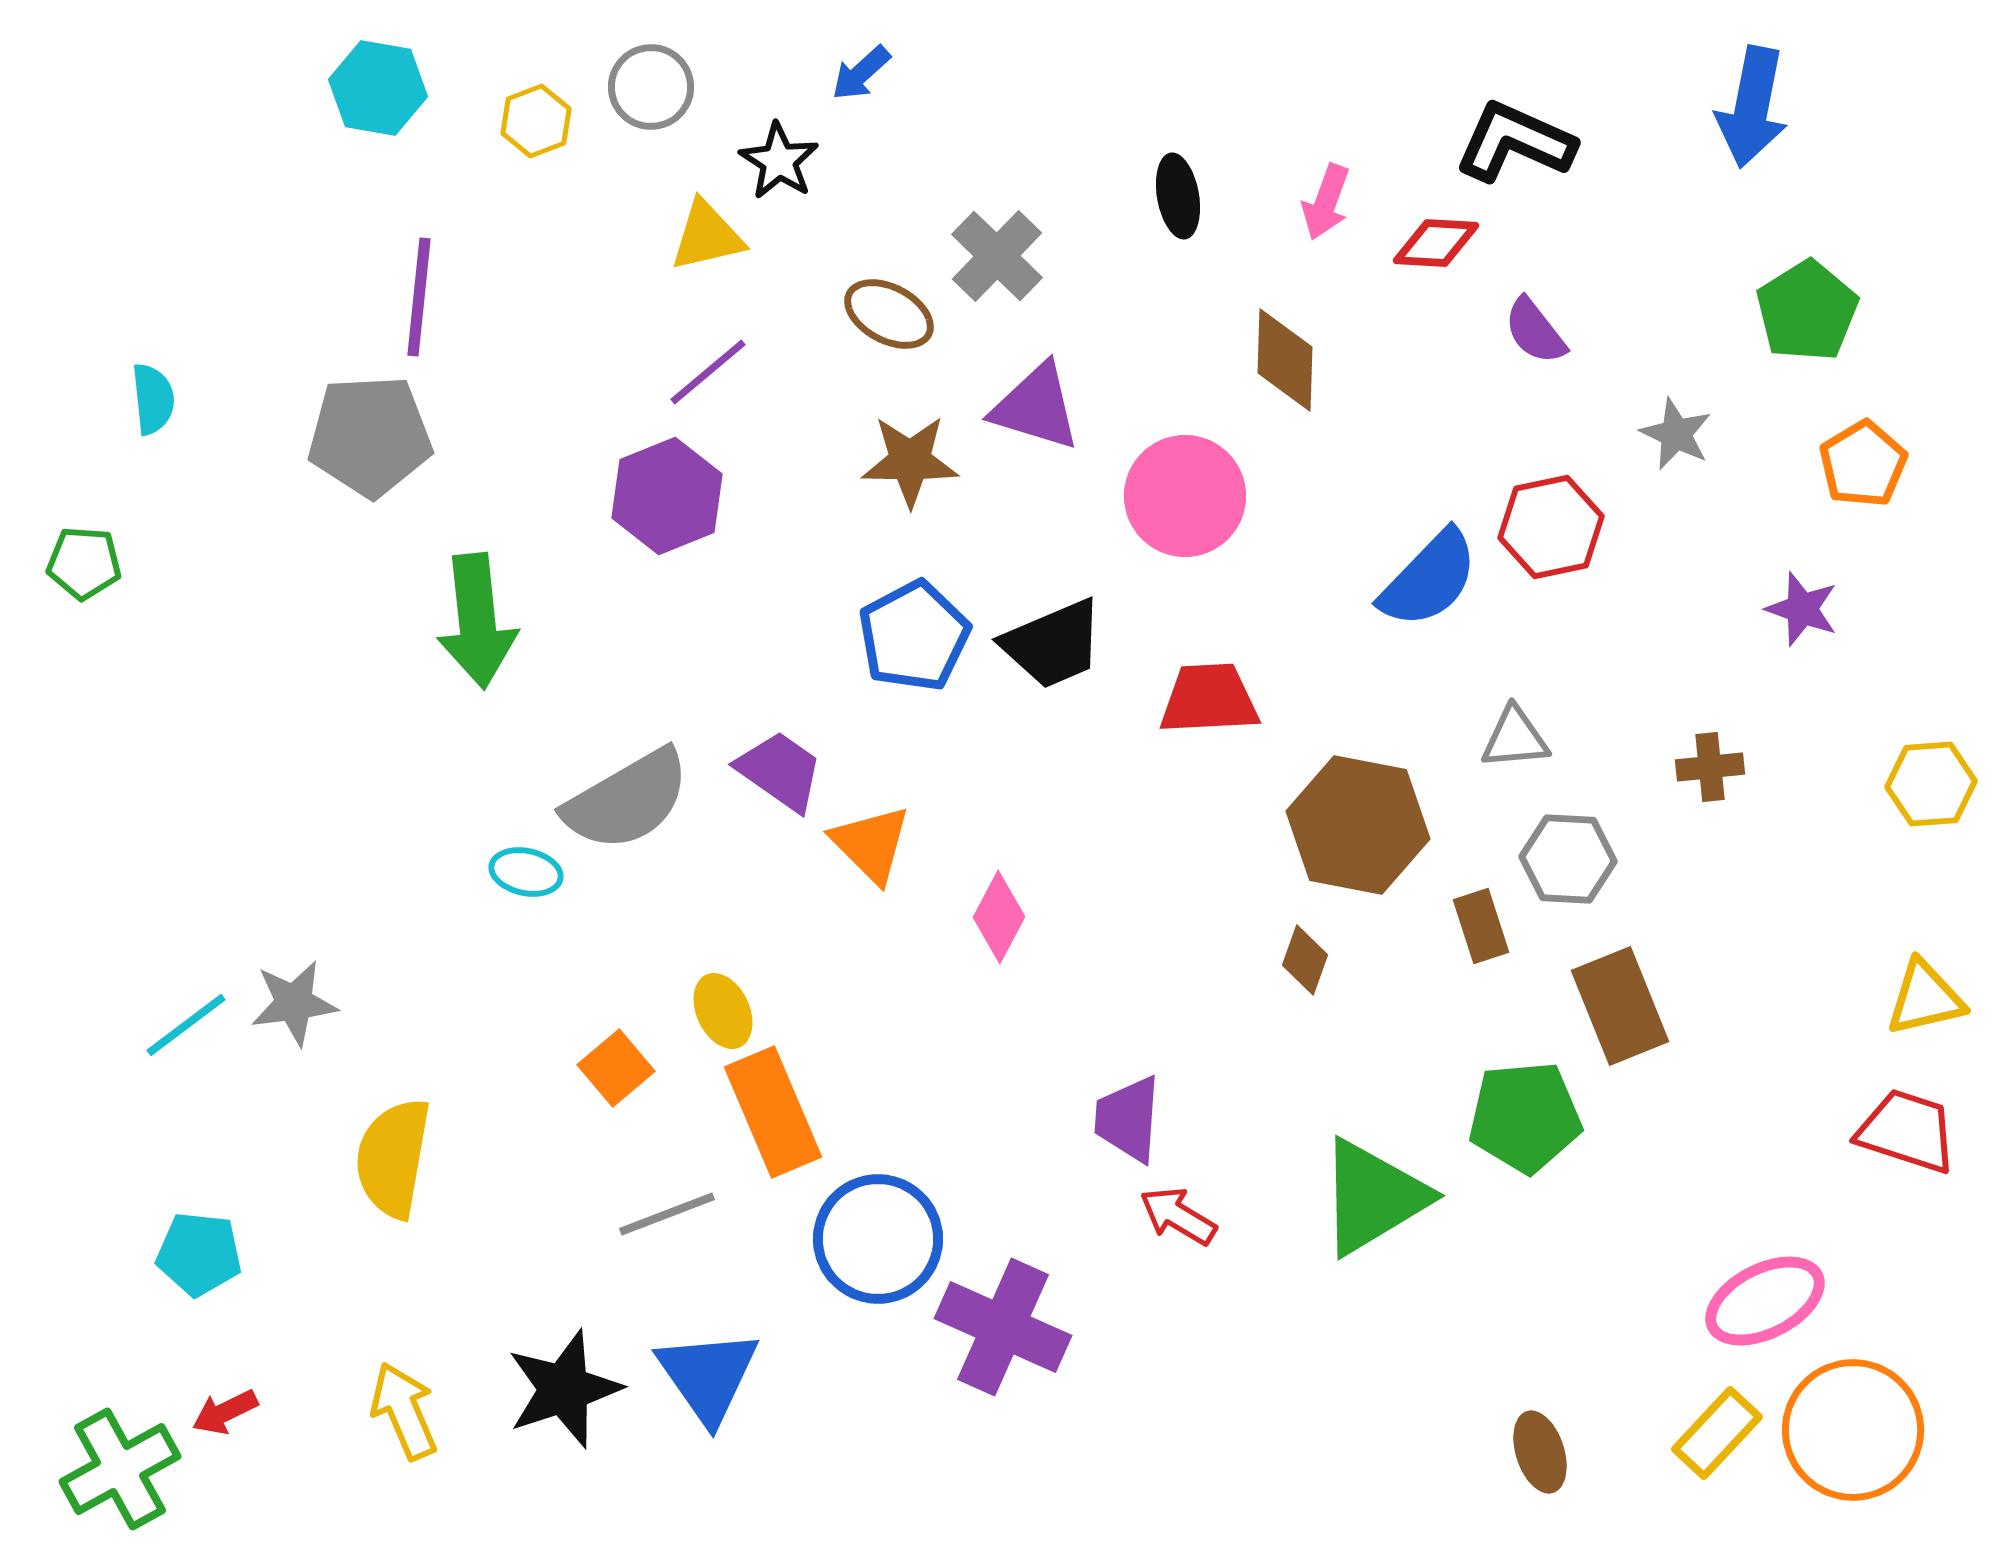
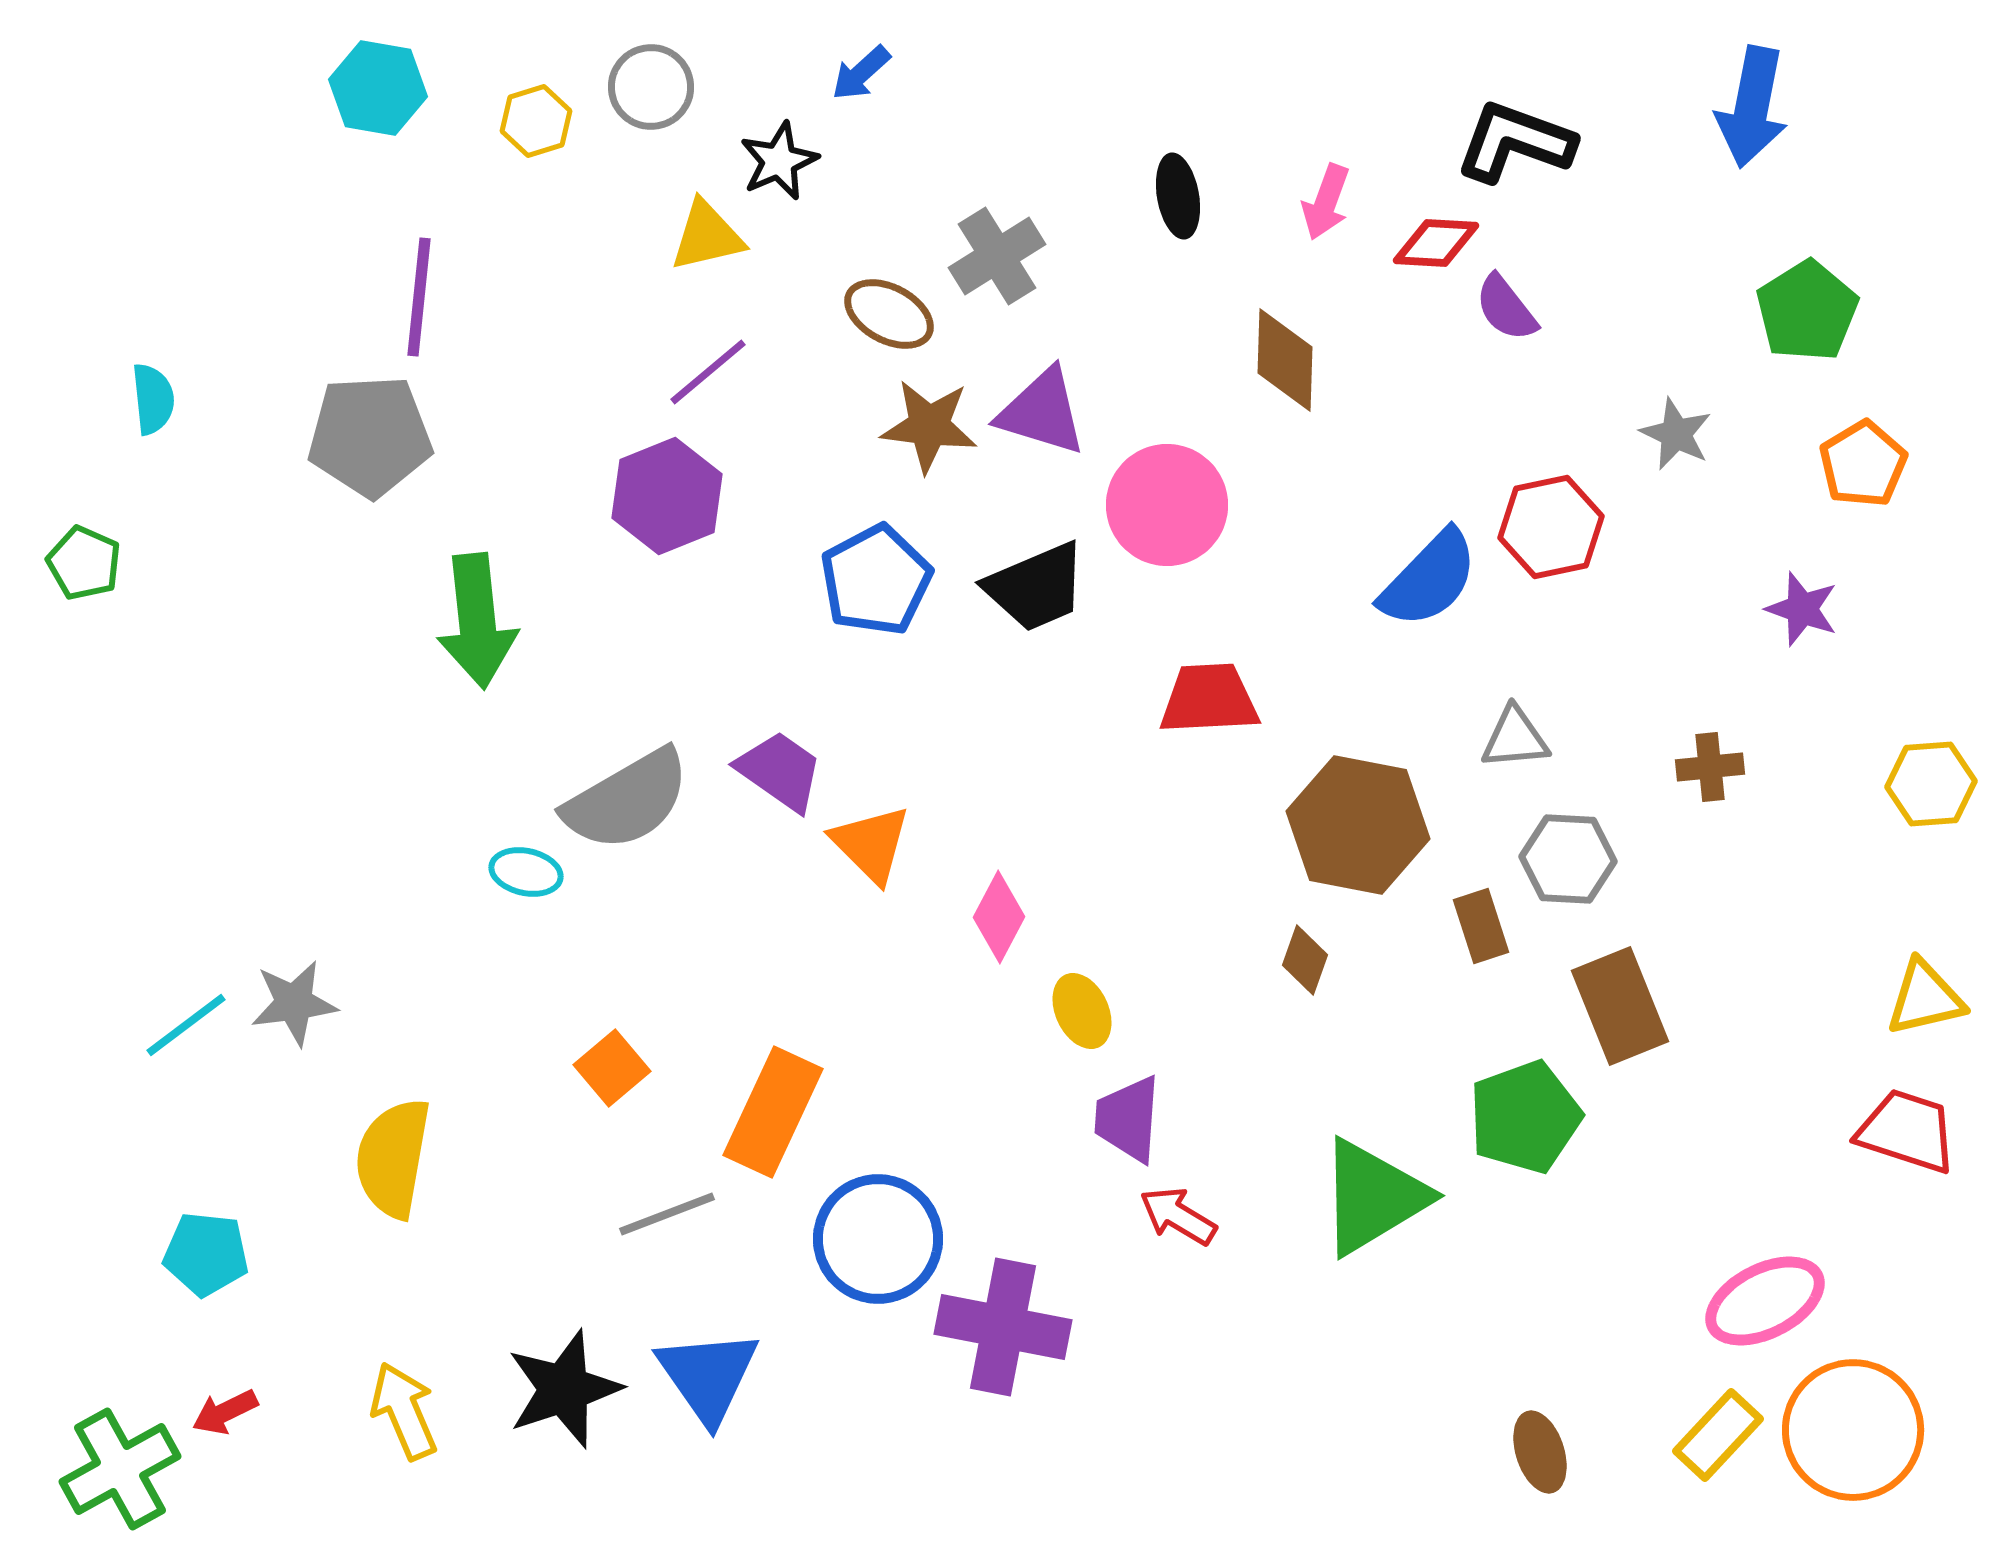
yellow hexagon at (536, 121): rotated 4 degrees clockwise
black L-shape at (1515, 142): rotated 4 degrees counterclockwise
black star at (779, 161): rotated 16 degrees clockwise
gray cross at (997, 256): rotated 14 degrees clockwise
purple semicircle at (1535, 331): moved 29 px left, 23 px up
purple triangle at (1036, 407): moved 6 px right, 5 px down
brown star at (910, 461): moved 19 px right, 35 px up; rotated 6 degrees clockwise
pink circle at (1185, 496): moved 18 px left, 9 px down
green pentagon at (84, 563): rotated 20 degrees clockwise
blue pentagon at (914, 636): moved 38 px left, 56 px up
black trapezoid at (1053, 644): moved 17 px left, 57 px up
yellow ellipse at (723, 1011): moved 359 px right
orange square at (616, 1068): moved 4 px left
orange rectangle at (773, 1112): rotated 48 degrees clockwise
green pentagon at (1525, 1117): rotated 15 degrees counterclockwise
cyan pentagon at (199, 1254): moved 7 px right
purple cross at (1003, 1327): rotated 13 degrees counterclockwise
yellow rectangle at (1717, 1433): moved 1 px right, 2 px down
